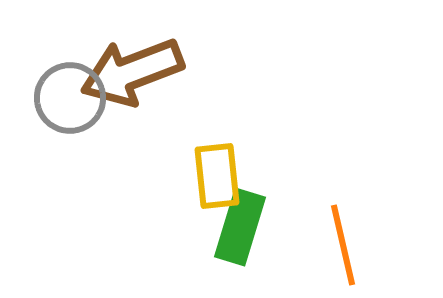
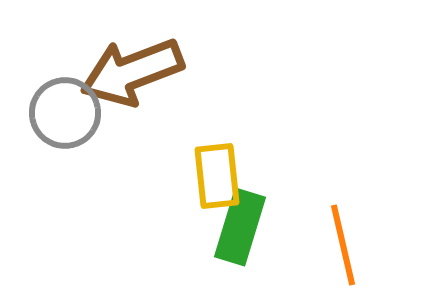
gray circle: moved 5 px left, 15 px down
